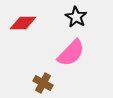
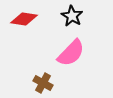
black star: moved 4 px left, 1 px up
red diamond: moved 1 px right, 4 px up; rotated 8 degrees clockwise
